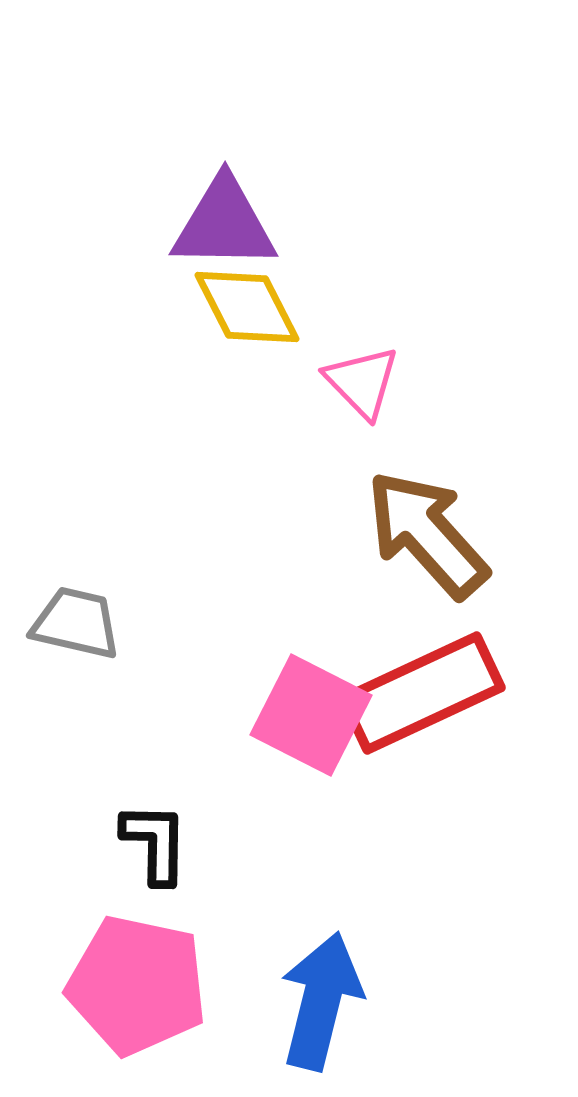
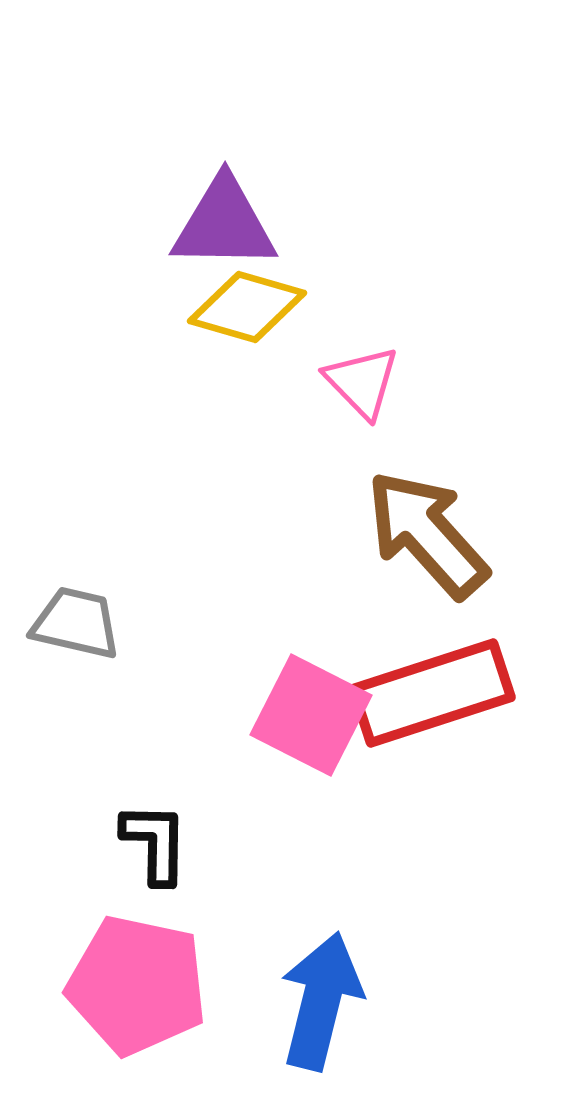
yellow diamond: rotated 47 degrees counterclockwise
red rectangle: moved 10 px right; rotated 7 degrees clockwise
